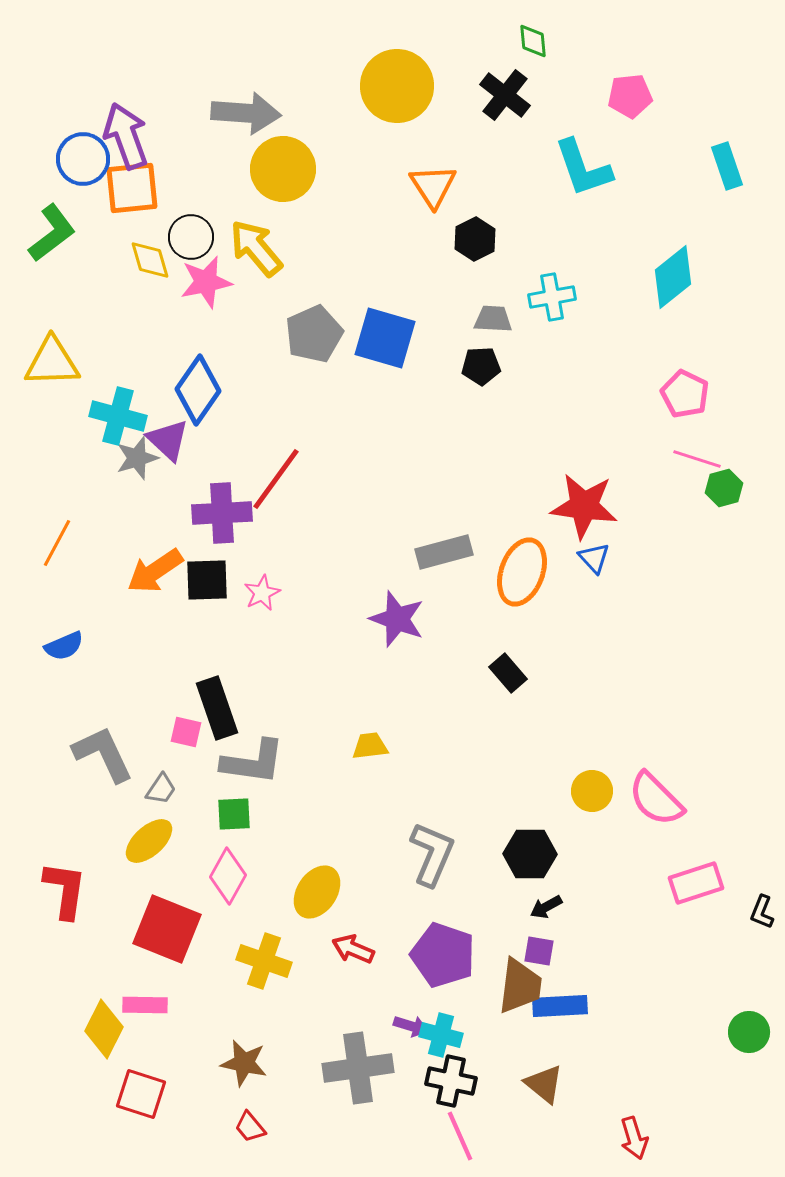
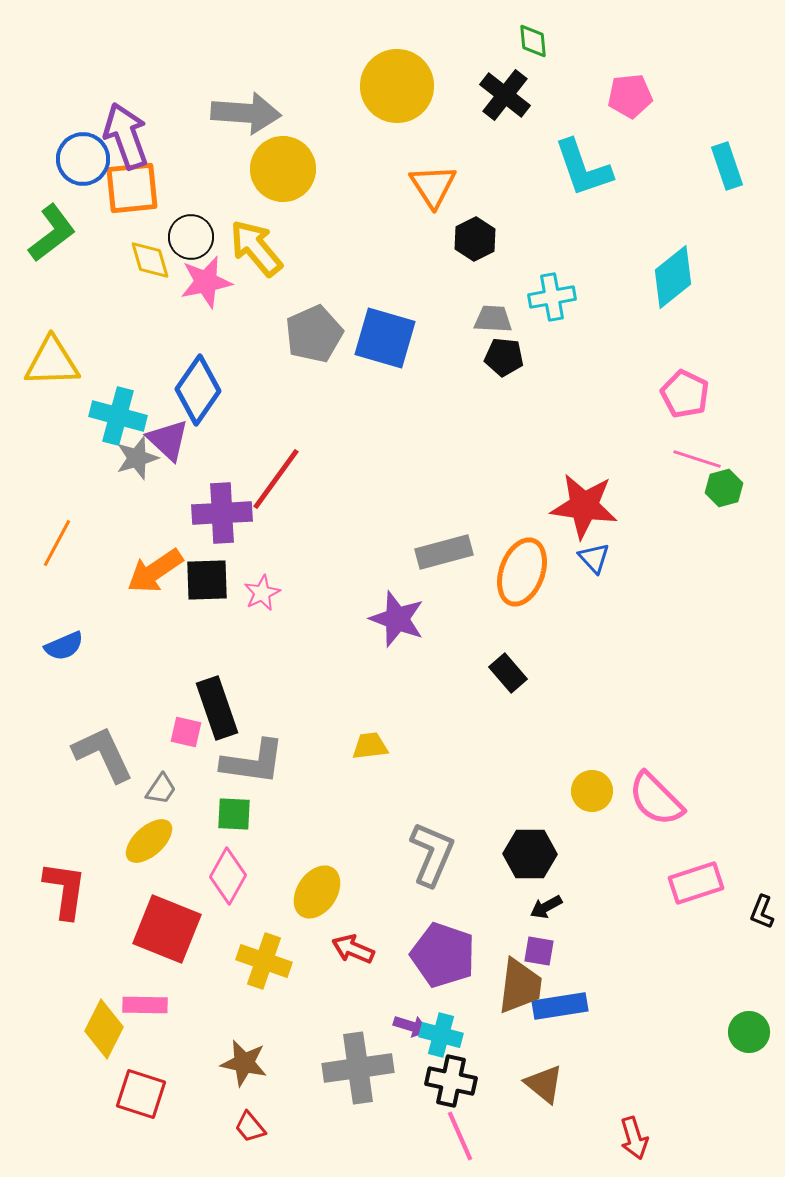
black pentagon at (481, 366): moved 23 px right, 9 px up; rotated 9 degrees clockwise
green square at (234, 814): rotated 6 degrees clockwise
blue rectangle at (560, 1006): rotated 6 degrees counterclockwise
